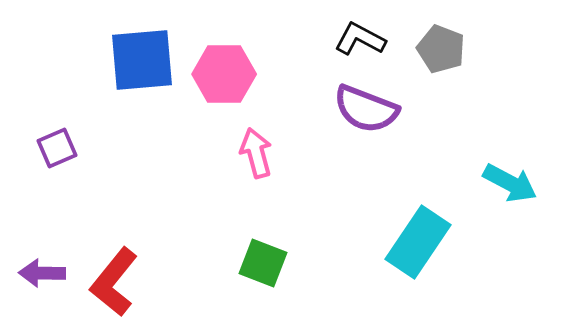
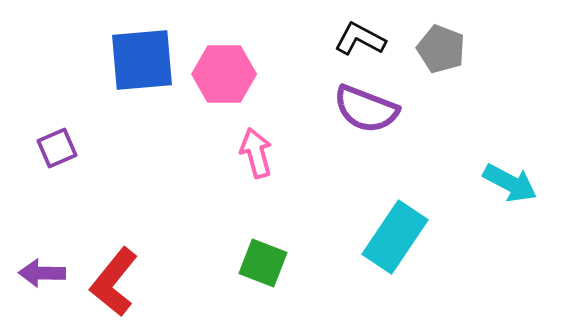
cyan rectangle: moved 23 px left, 5 px up
